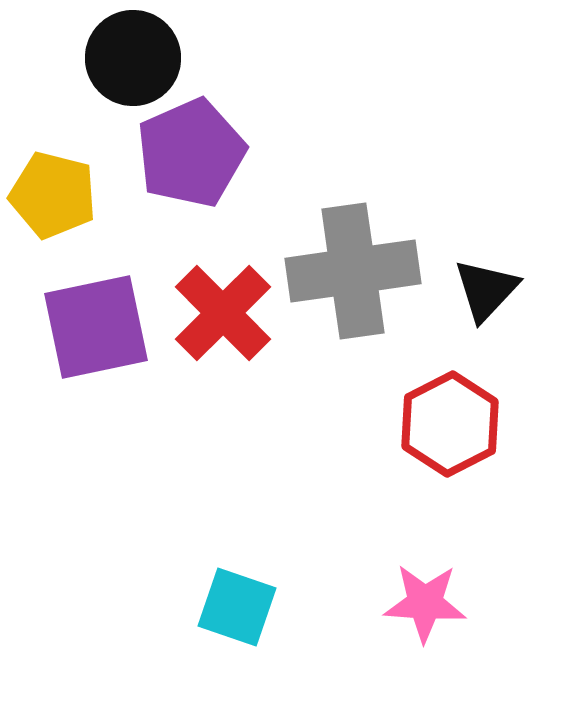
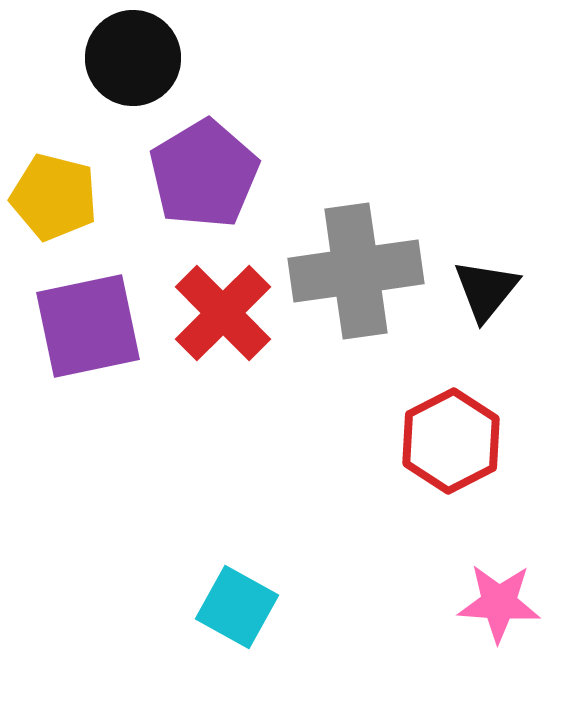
purple pentagon: moved 13 px right, 21 px down; rotated 7 degrees counterclockwise
yellow pentagon: moved 1 px right, 2 px down
gray cross: moved 3 px right
black triangle: rotated 4 degrees counterclockwise
purple square: moved 8 px left, 1 px up
red hexagon: moved 1 px right, 17 px down
pink star: moved 74 px right
cyan square: rotated 10 degrees clockwise
